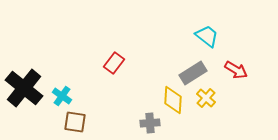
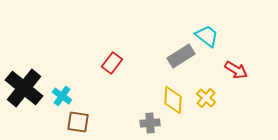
red rectangle: moved 2 px left
gray rectangle: moved 12 px left, 17 px up
brown square: moved 3 px right
